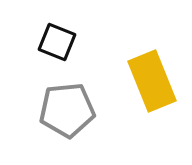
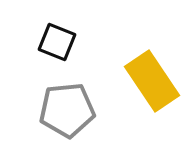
yellow rectangle: rotated 12 degrees counterclockwise
